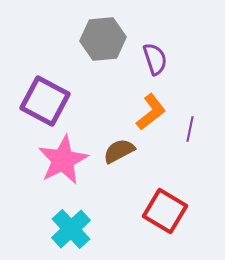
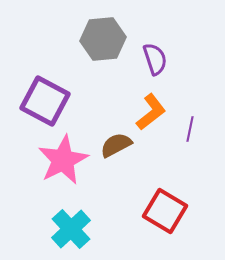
brown semicircle: moved 3 px left, 6 px up
